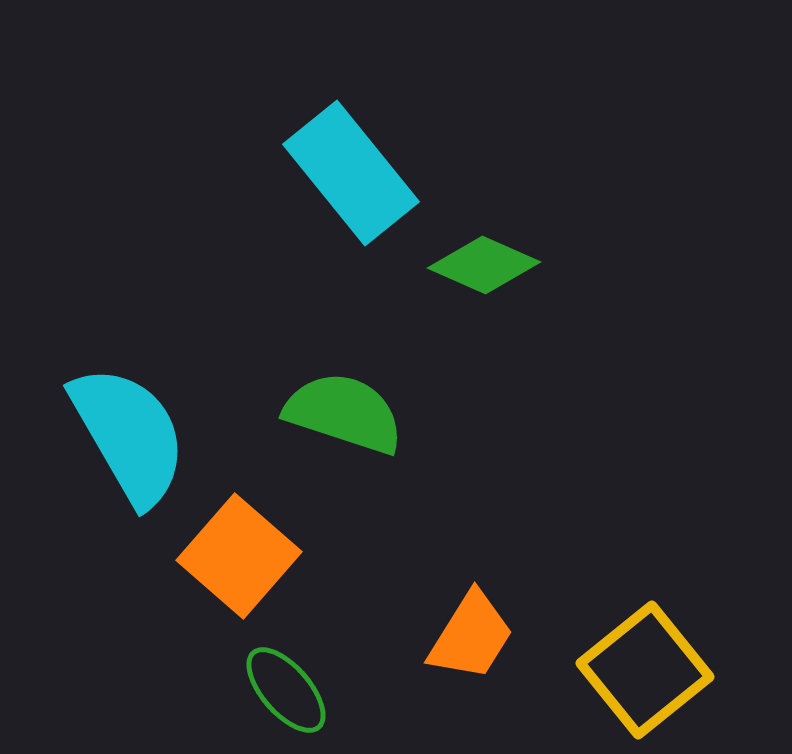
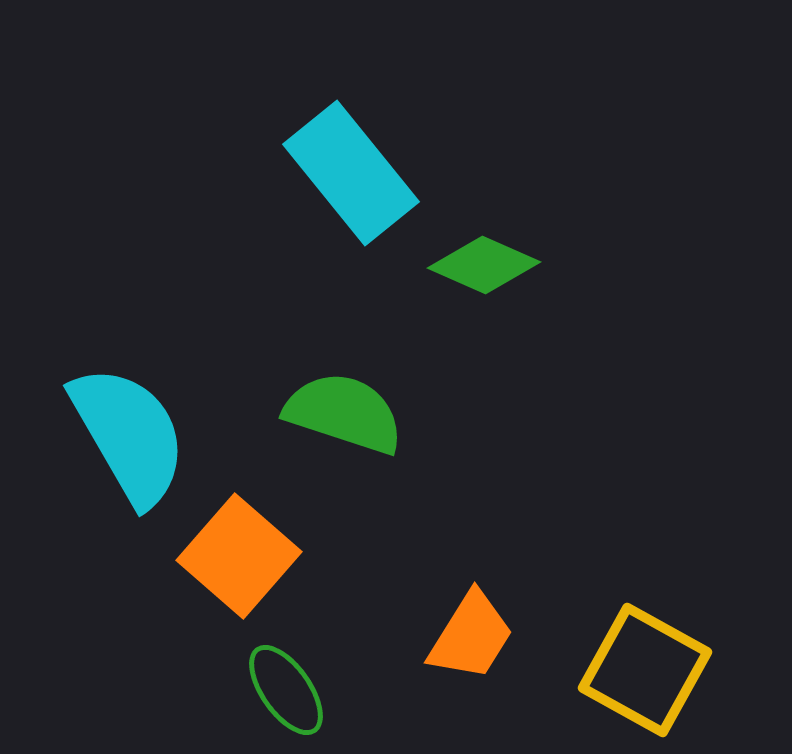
yellow square: rotated 22 degrees counterclockwise
green ellipse: rotated 6 degrees clockwise
